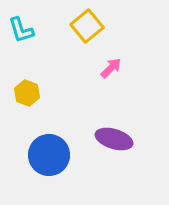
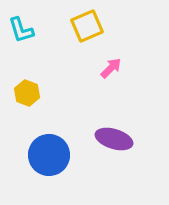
yellow square: rotated 16 degrees clockwise
